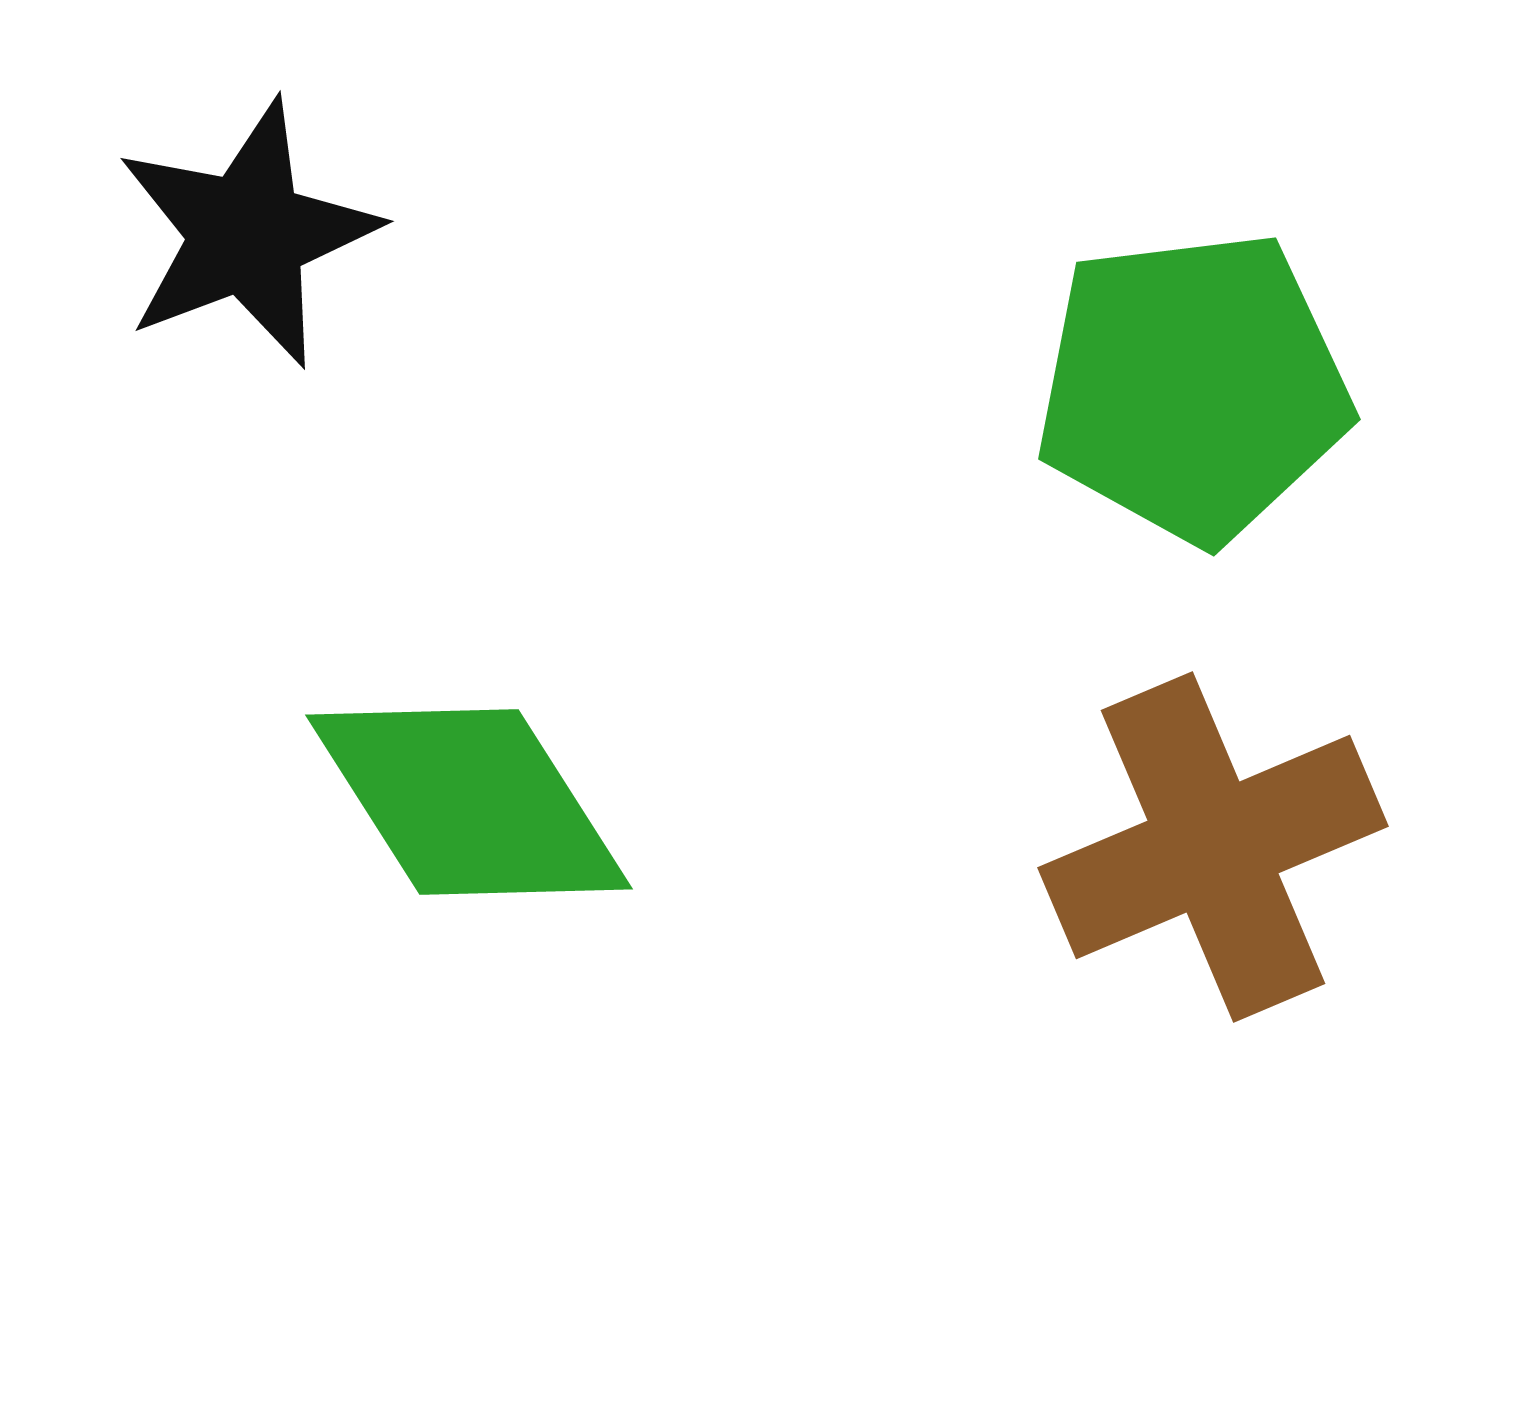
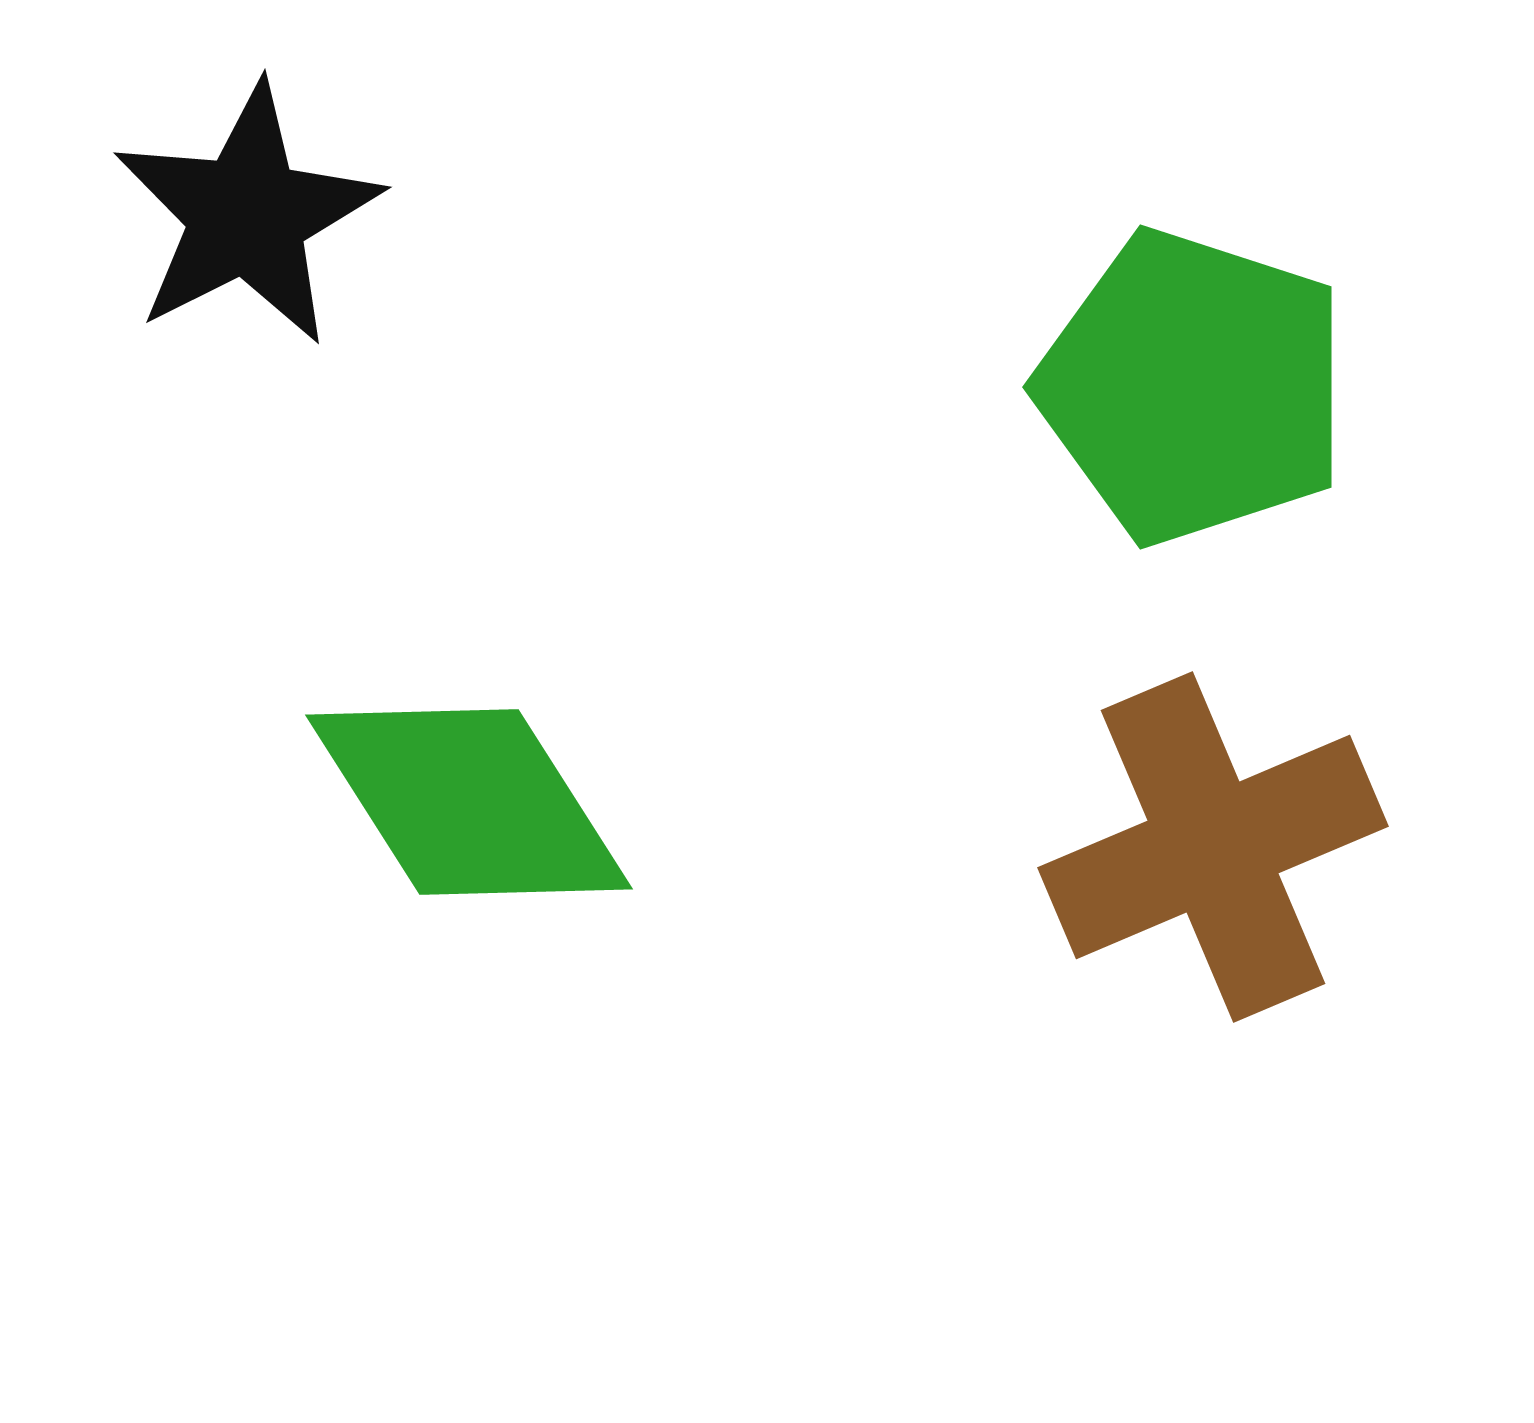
black star: moved 19 px up; rotated 6 degrees counterclockwise
green pentagon: rotated 25 degrees clockwise
